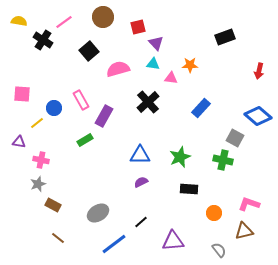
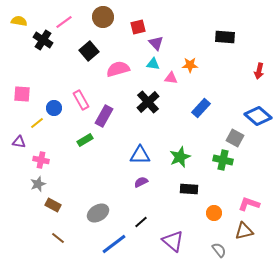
black rectangle at (225, 37): rotated 24 degrees clockwise
purple triangle at (173, 241): rotated 45 degrees clockwise
